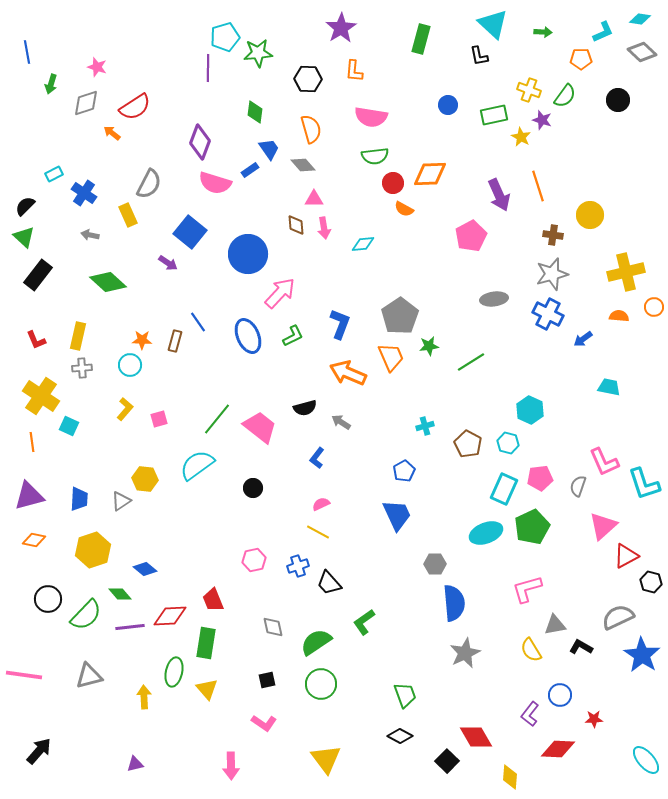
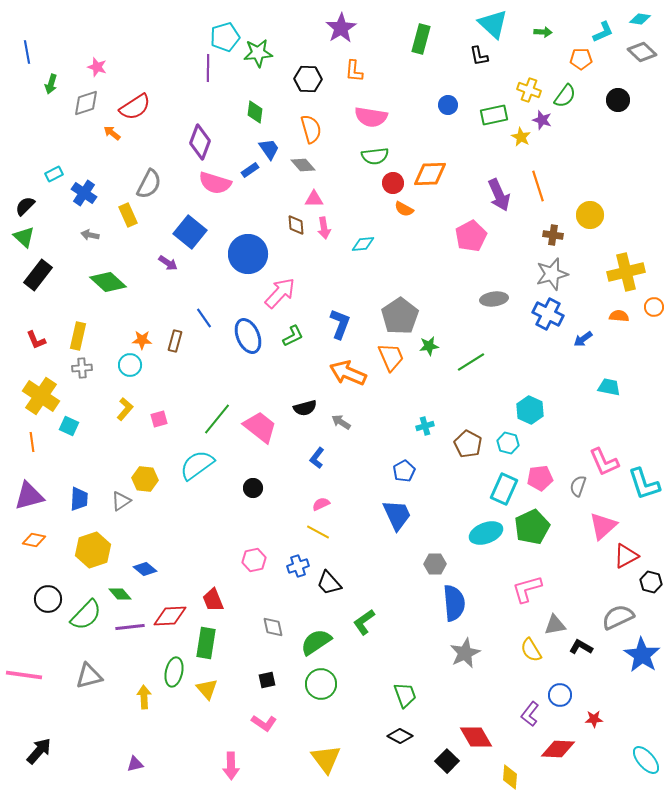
blue line at (198, 322): moved 6 px right, 4 px up
